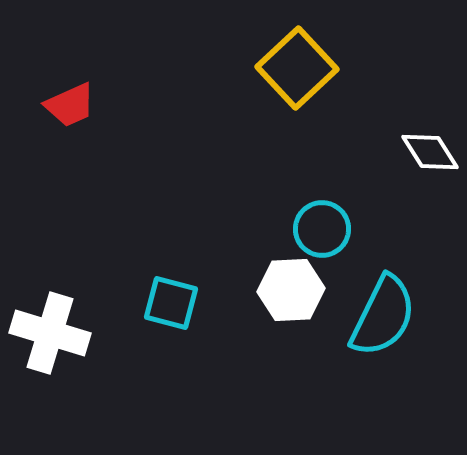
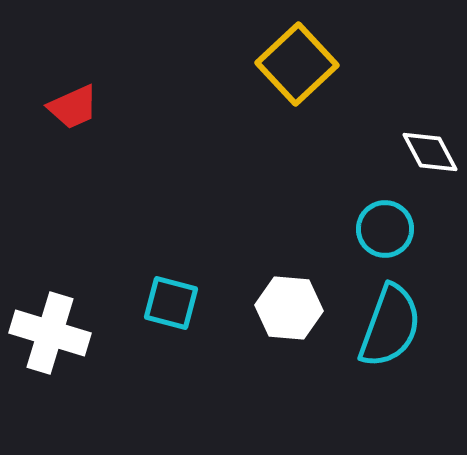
yellow square: moved 4 px up
red trapezoid: moved 3 px right, 2 px down
white diamond: rotated 4 degrees clockwise
cyan circle: moved 63 px right
white hexagon: moved 2 px left, 18 px down; rotated 8 degrees clockwise
cyan semicircle: moved 7 px right, 10 px down; rotated 6 degrees counterclockwise
